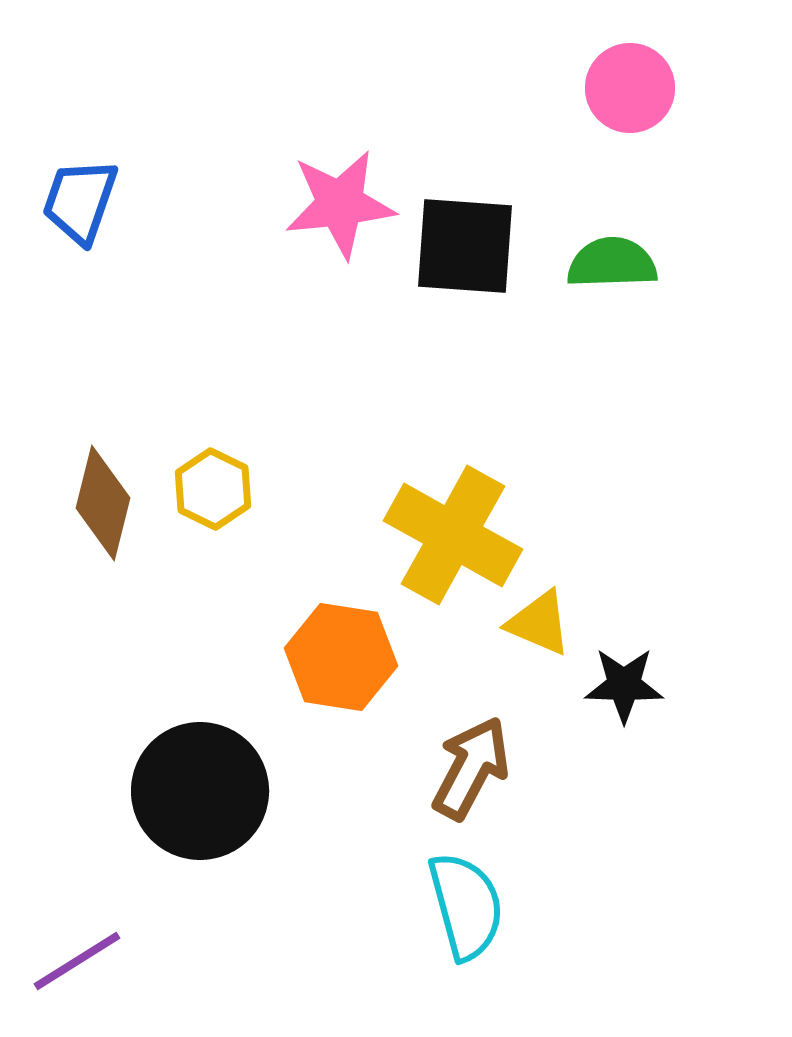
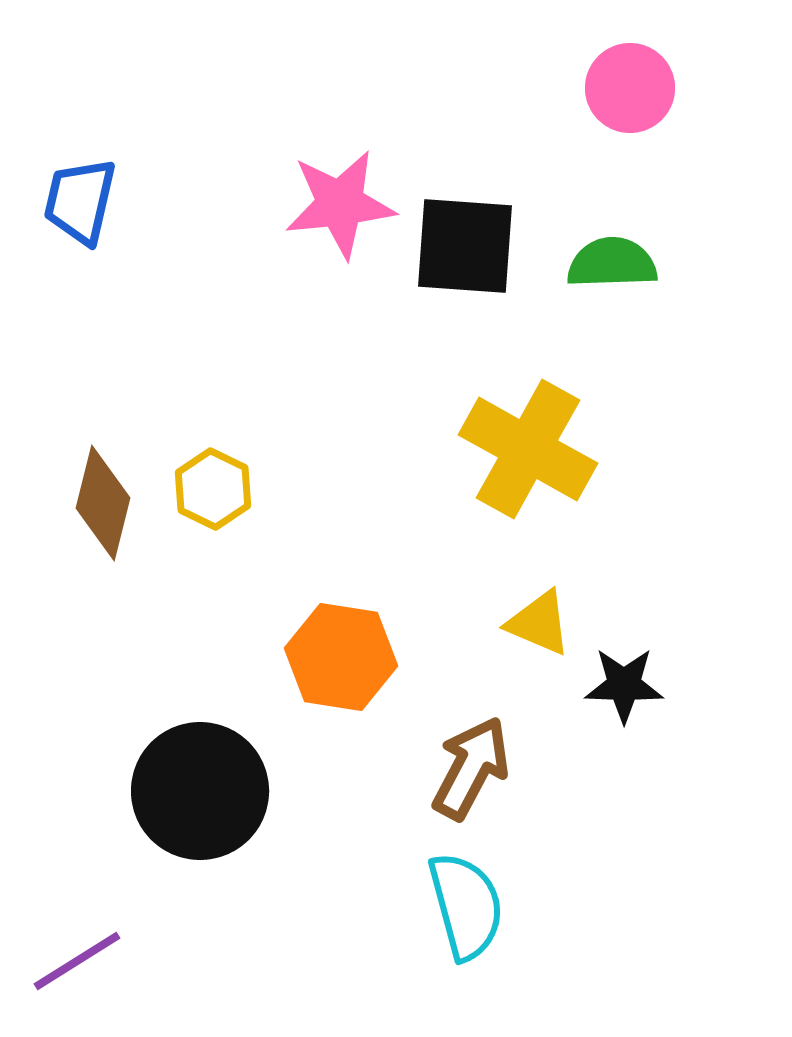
blue trapezoid: rotated 6 degrees counterclockwise
yellow cross: moved 75 px right, 86 px up
